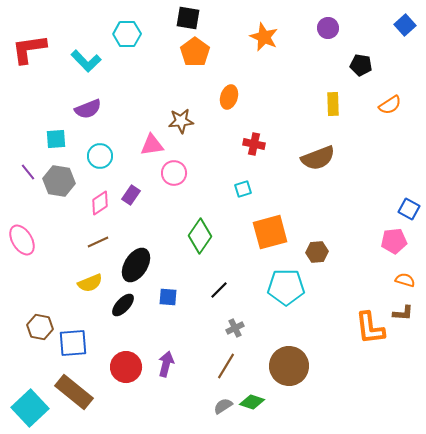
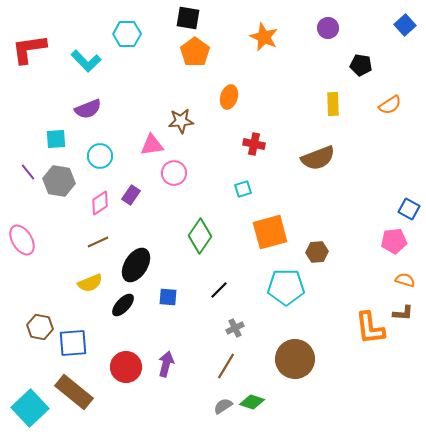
brown circle at (289, 366): moved 6 px right, 7 px up
